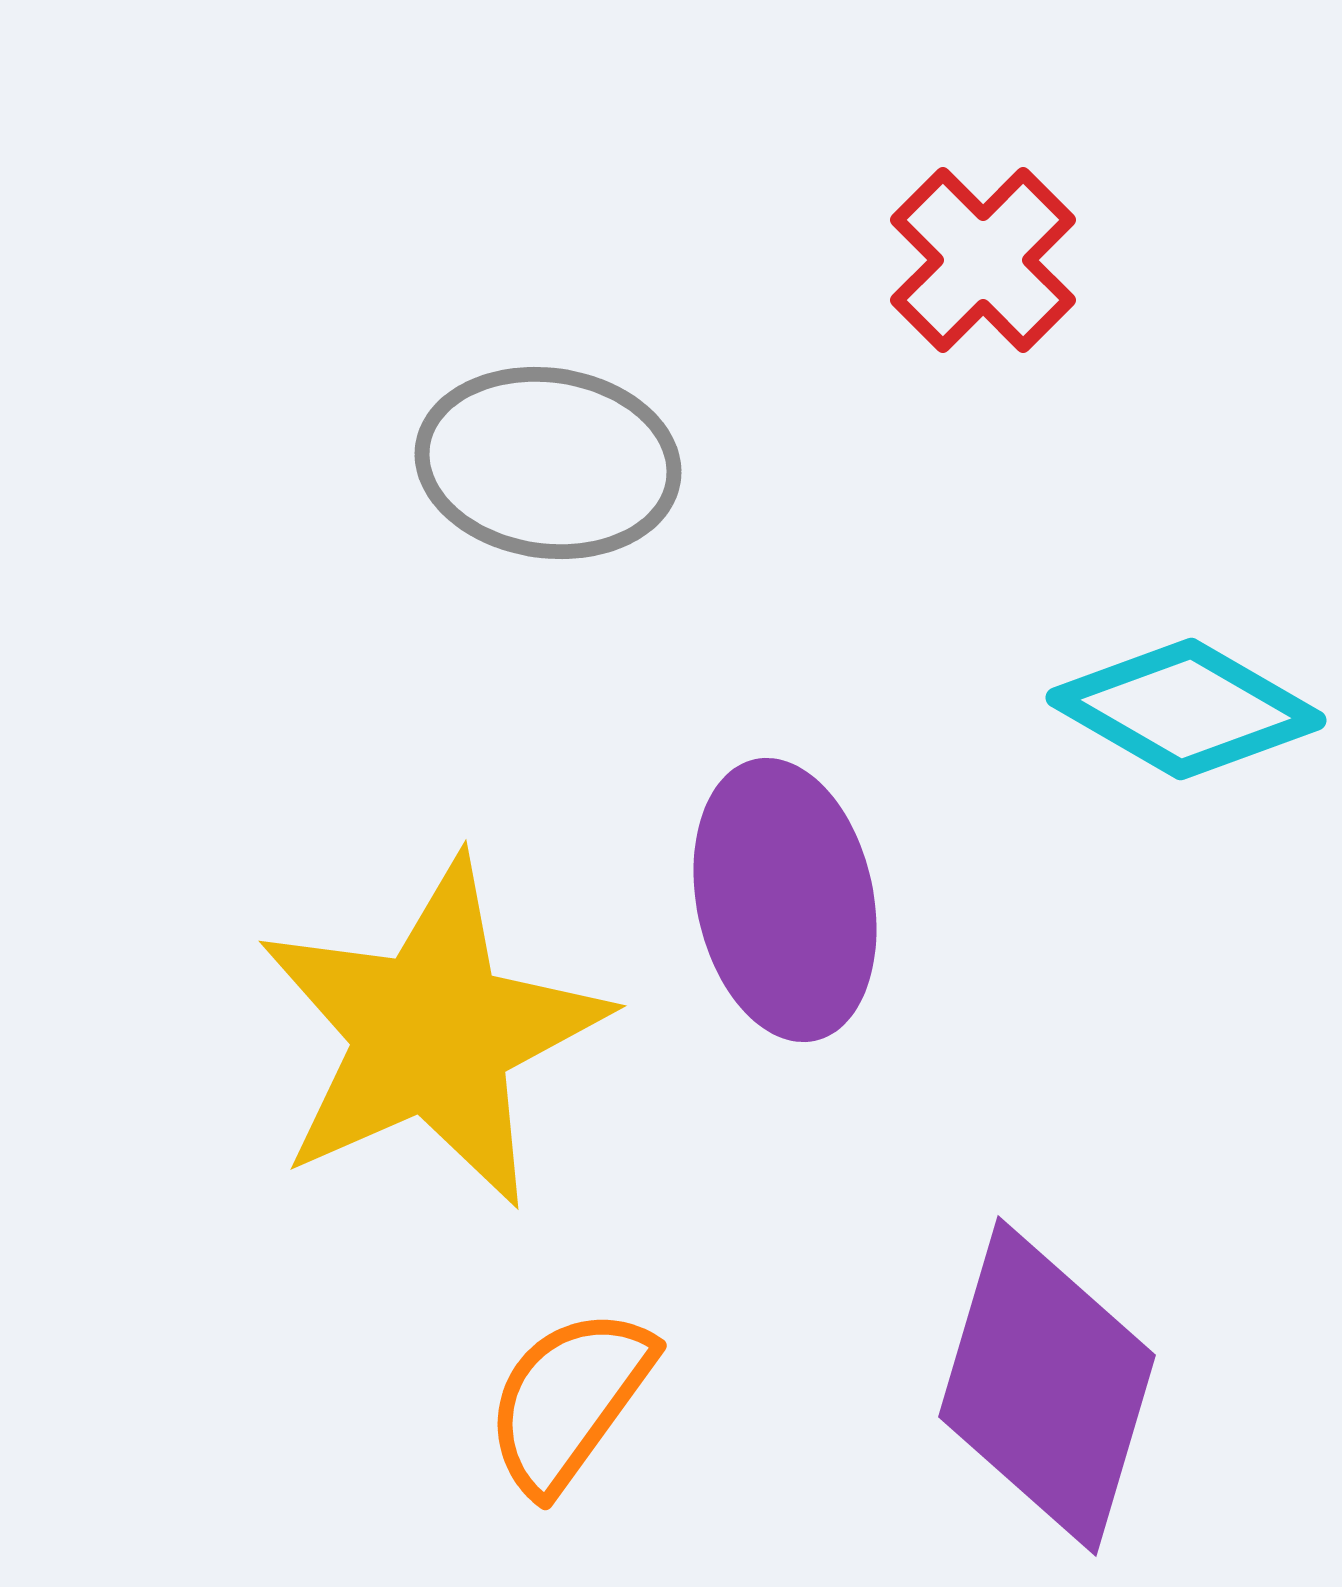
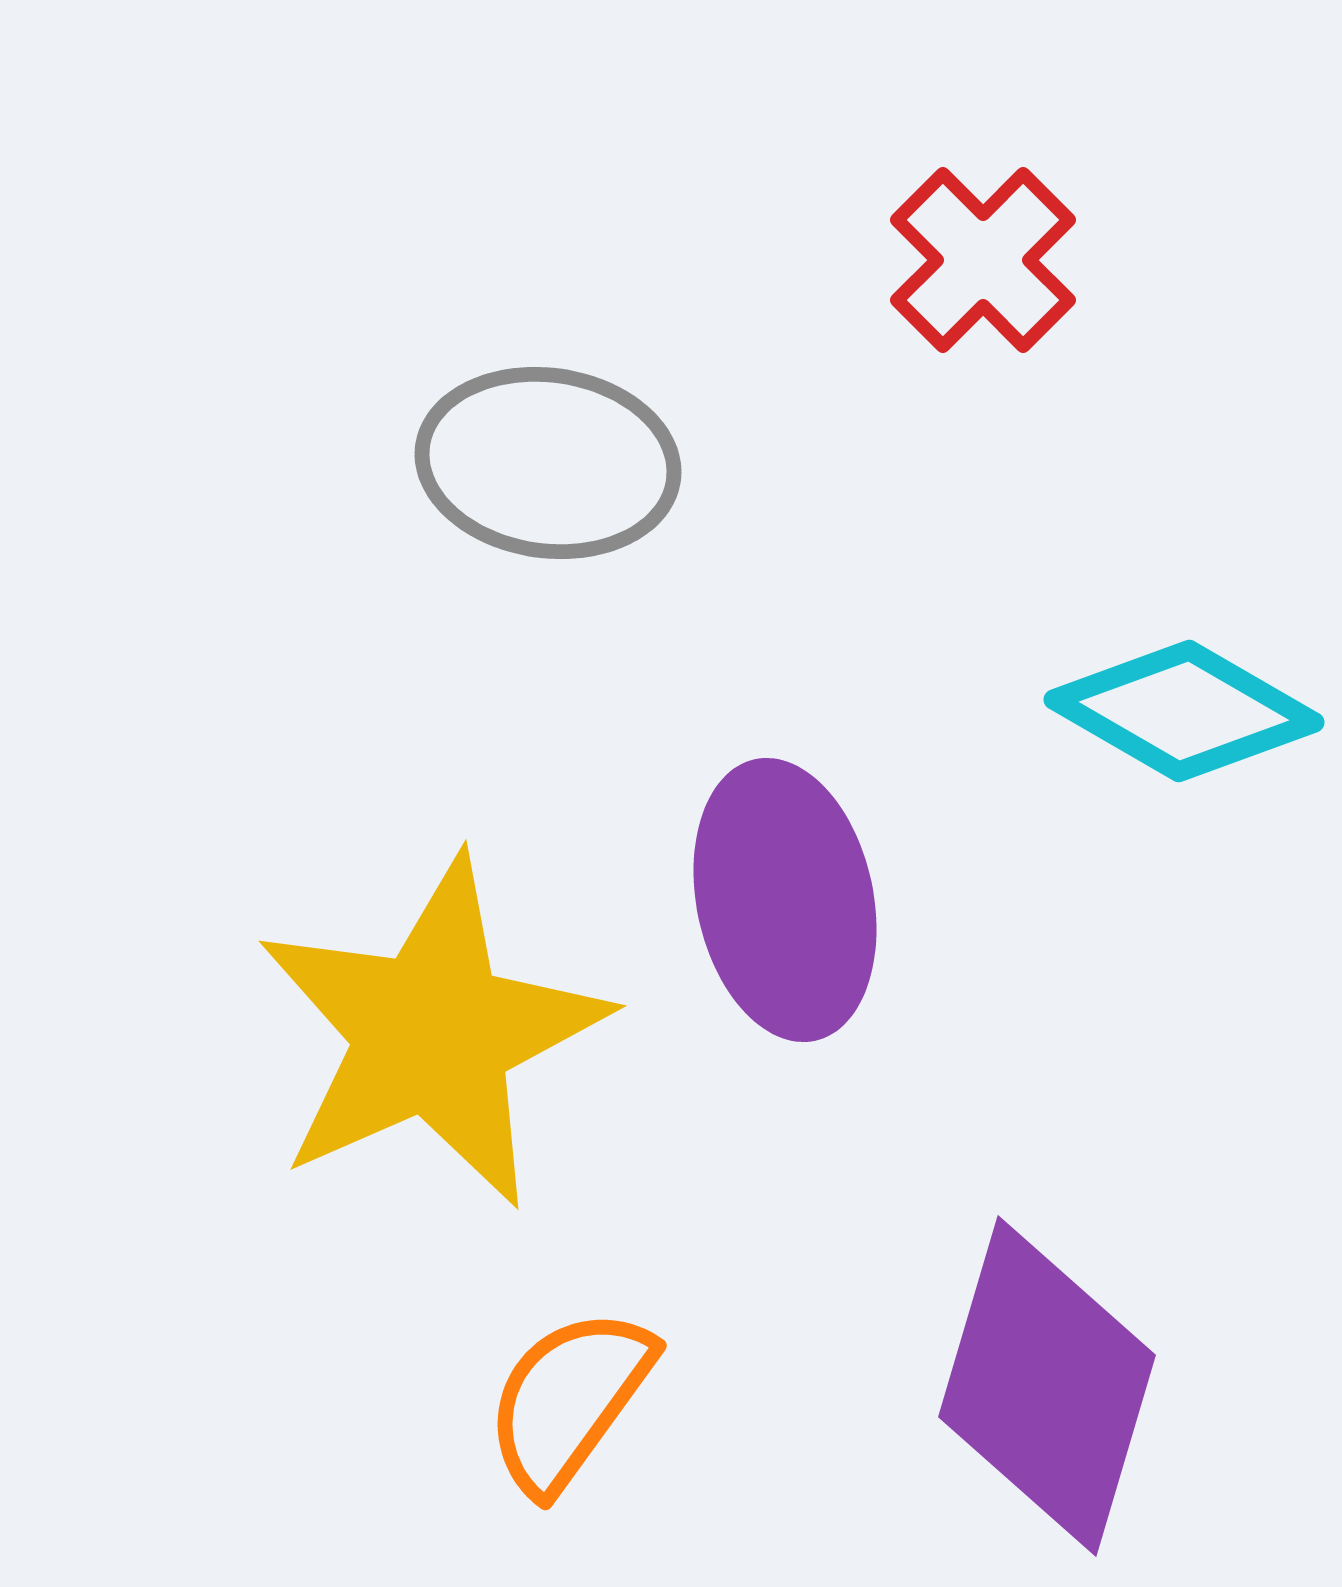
cyan diamond: moved 2 px left, 2 px down
